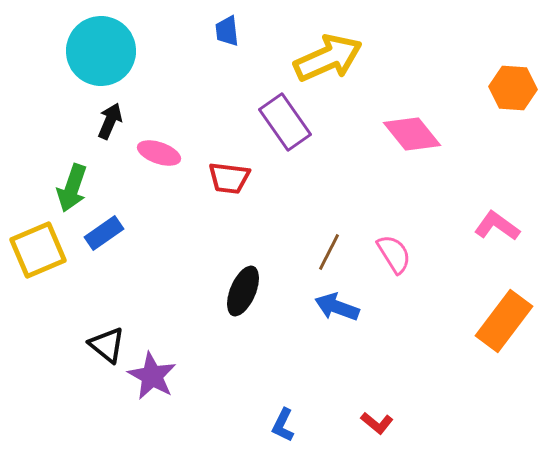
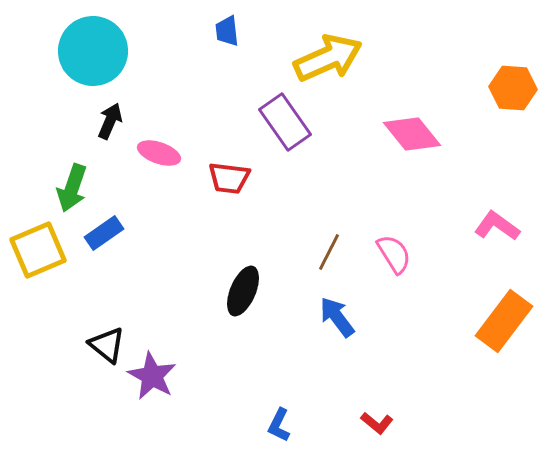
cyan circle: moved 8 px left
blue arrow: moved 10 px down; rotated 33 degrees clockwise
blue L-shape: moved 4 px left
